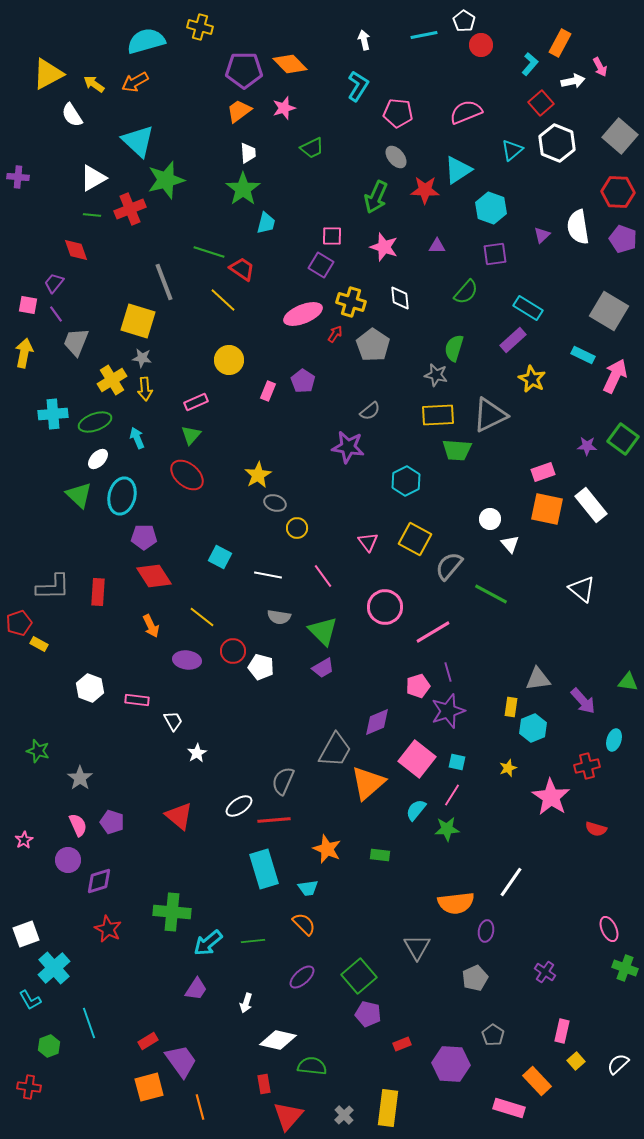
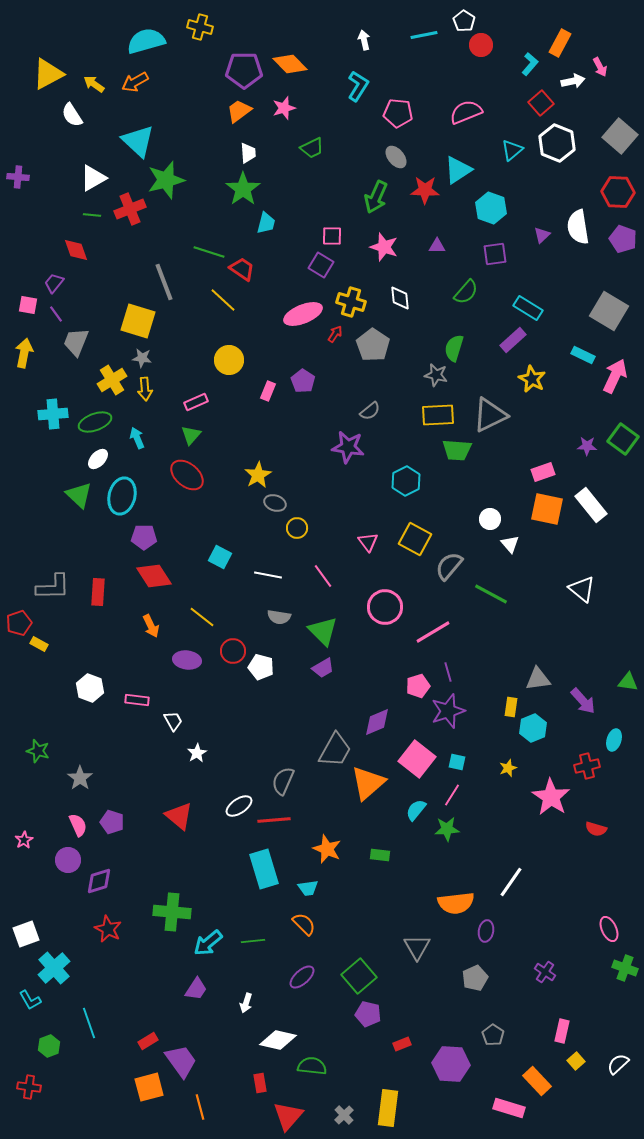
red rectangle at (264, 1084): moved 4 px left, 1 px up
